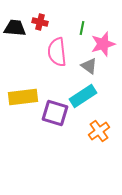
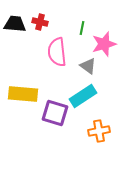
black trapezoid: moved 4 px up
pink star: moved 1 px right
gray triangle: moved 1 px left
yellow rectangle: moved 3 px up; rotated 12 degrees clockwise
orange cross: rotated 25 degrees clockwise
